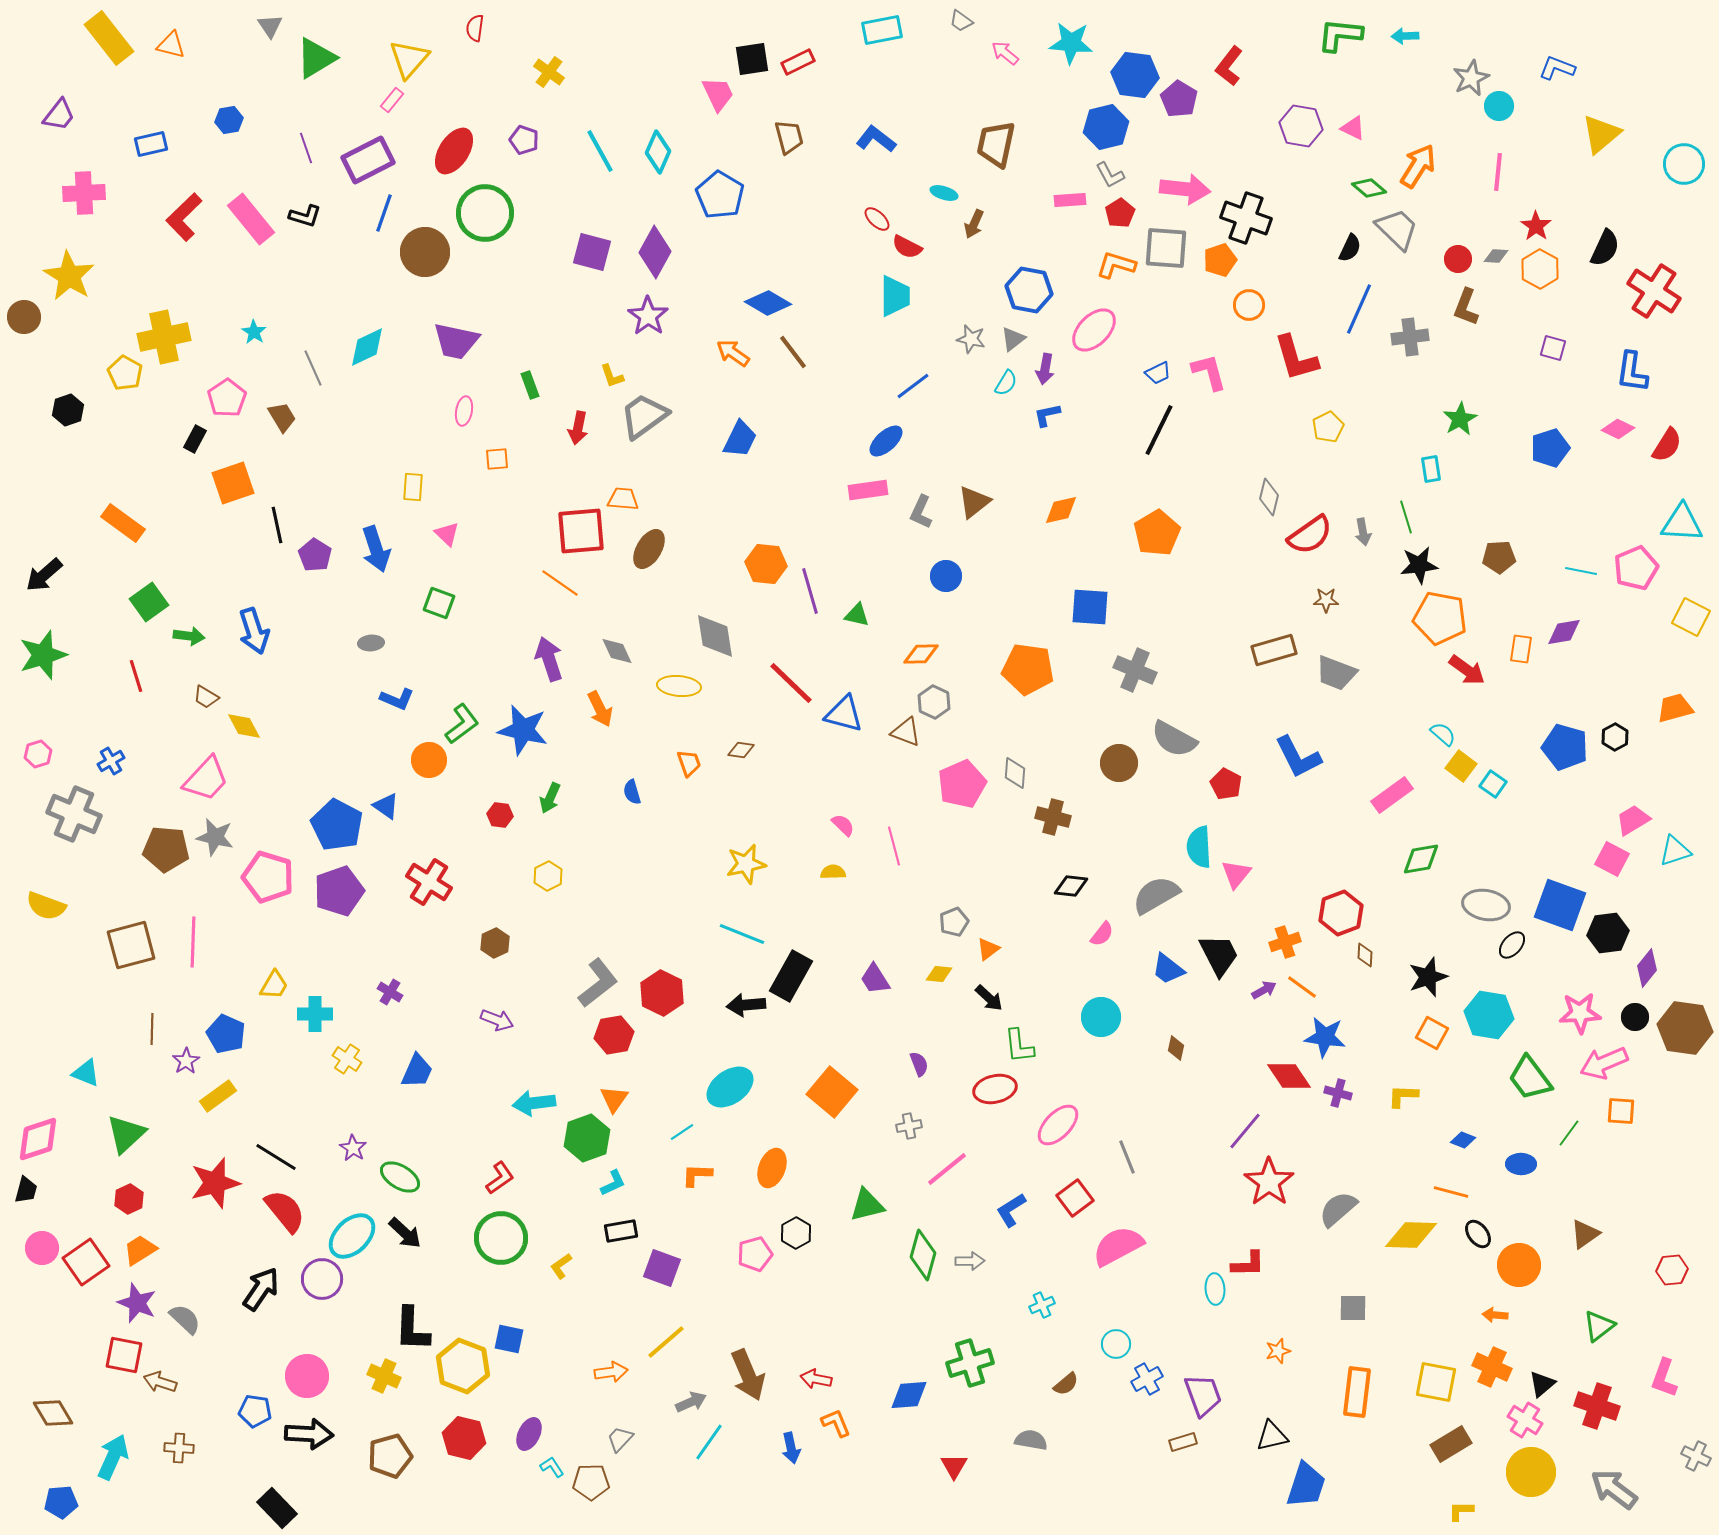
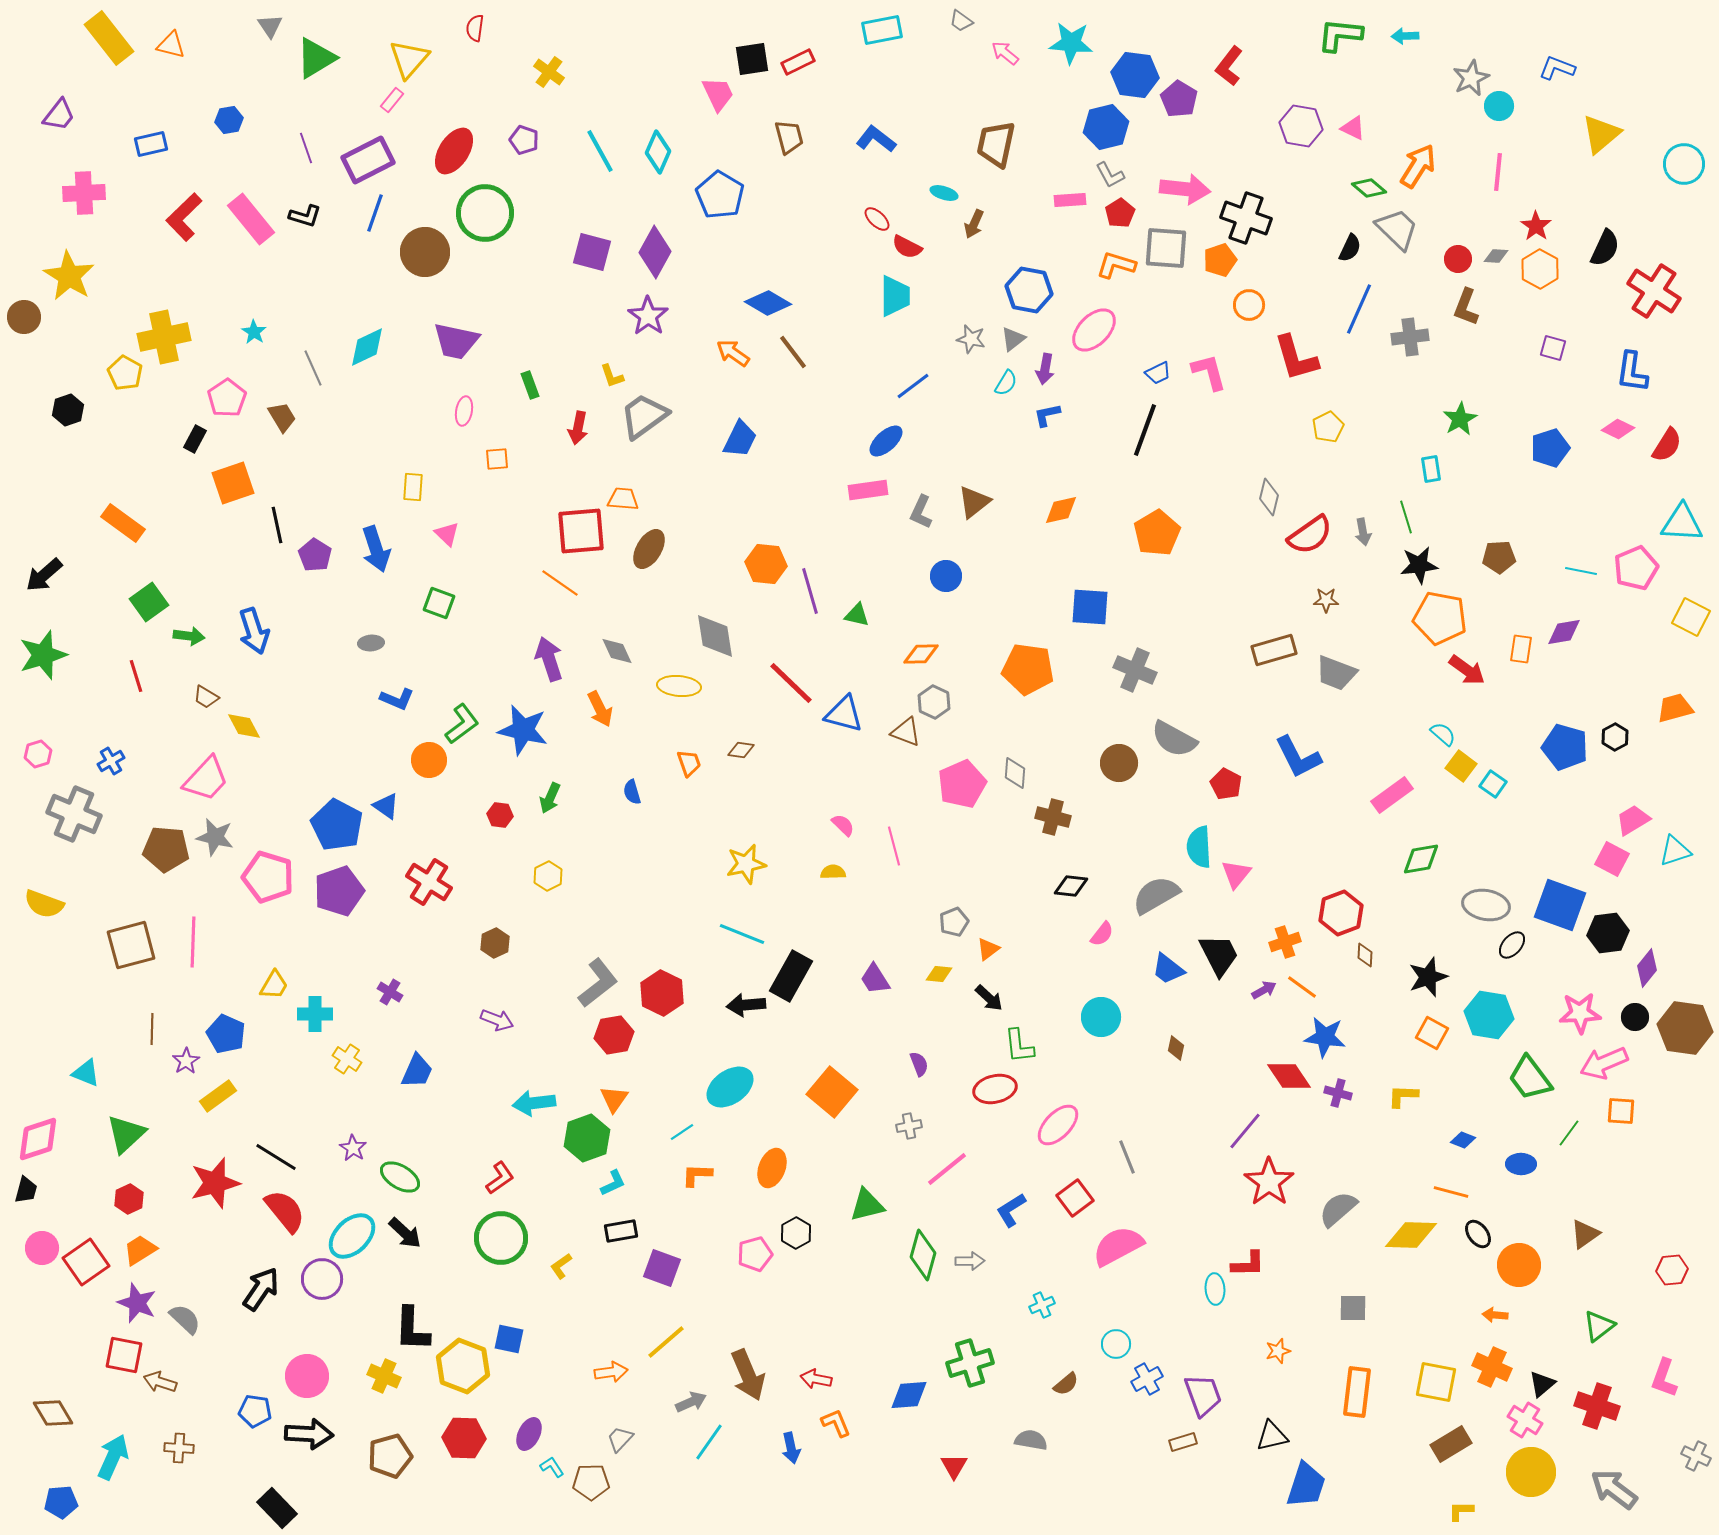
blue line at (384, 213): moved 9 px left
black line at (1159, 430): moved 14 px left; rotated 6 degrees counterclockwise
yellow semicircle at (46, 906): moved 2 px left, 2 px up
red hexagon at (464, 1438): rotated 12 degrees counterclockwise
